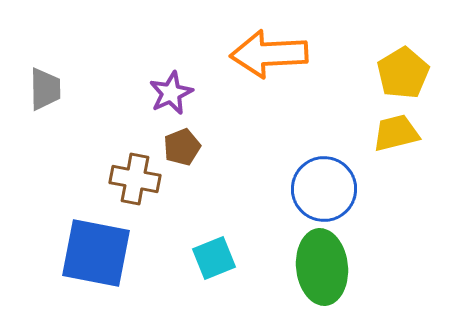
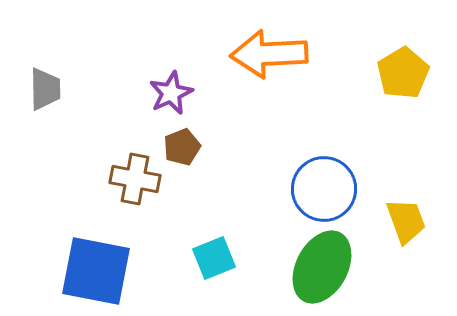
yellow trapezoid: moved 10 px right, 88 px down; rotated 84 degrees clockwise
blue square: moved 18 px down
green ellipse: rotated 34 degrees clockwise
